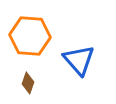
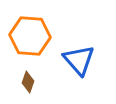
brown diamond: moved 1 px up
